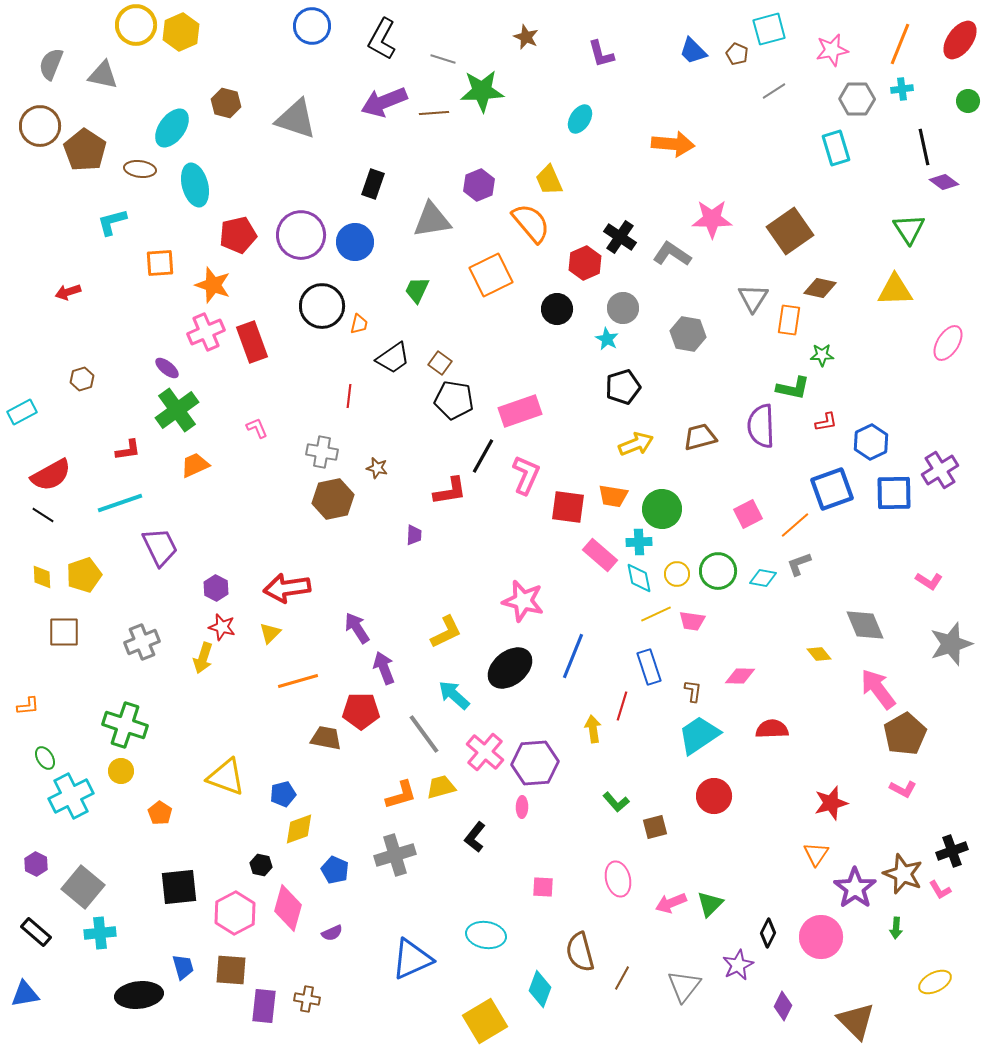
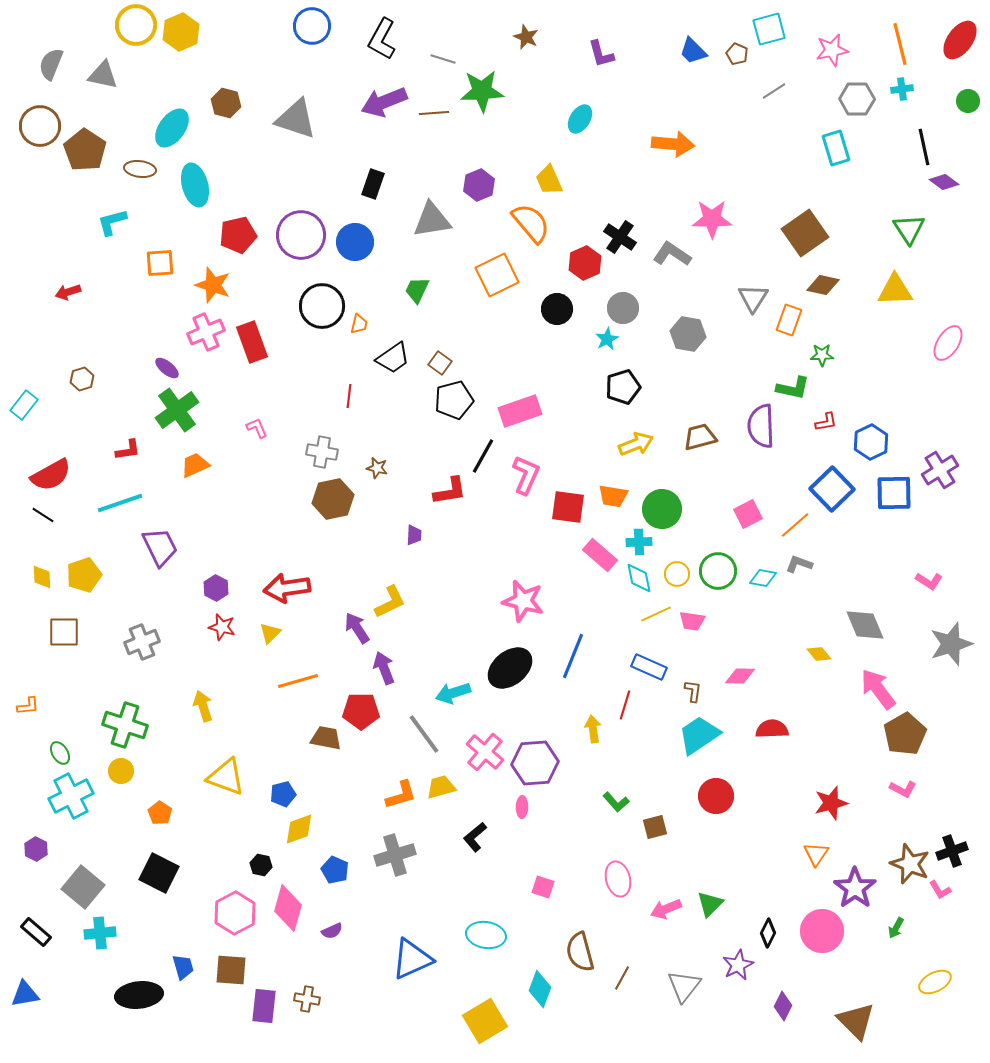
orange line at (900, 44): rotated 36 degrees counterclockwise
brown square at (790, 231): moved 15 px right, 2 px down
orange square at (491, 275): moved 6 px right
brown diamond at (820, 288): moved 3 px right, 3 px up
orange rectangle at (789, 320): rotated 12 degrees clockwise
cyan star at (607, 339): rotated 15 degrees clockwise
black pentagon at (454, 400): rotated 24 degrees counterclockwise
cyan rectangle at (22, 412): moved 2 px right, 7 px up; rotated 24 degrees counterclockwise
blue square at (832, 489): rotated 24 degrees counterclockwise
gray L-shape at (799, 564): rotated 40 degrees clockwise
yellow L-shape at (446, 632): moved 56 px left, 30 px up
yellow arrow at (203, 658): moved 48 px down; rotated 144 degrees clockwise
blue rectangle at (649, 667): rotated 48 degrees counterclockwise
cyan arrow at (454, 695): moved 1 px left, 2 px up; rotated 60 degrees counterclockwise
red line at (622, 706): moved 3 px right, 1 px up
green ellipse at (45, 758): moved 15 px right, 5 px up
red circle at (714, 796): moved 2 px right
black L-shape at (475, 837): rotated 12 degrees clockwise
purple hexagon at (36, 864): moved 15 px up
brown star at (903, 874): moved 7 px right, 10 px up
black square at (179, 887): moved 20 px left, 14 px up; rotated 33 degrees clockwise
pink square at (543, 887): rotated 15 degrees clockwise
pink arrow at (671, 903): moved 5 px left, 6 px down
green arrow at (896, 928): rotated 25 degrees clockwise
purple semicircle at (332, 933): moved 2 px up
pink circle at (821, 937): moved 1 px right, 6 px up
